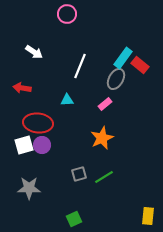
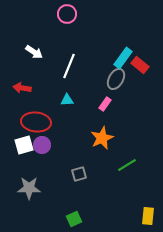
white line: moved 11 px left
pink rectangle: rotated 16 degrees counterclockwise
red ellipse: moved 2 px left, 1 px up
green line: moved 23 px right, 12 px up
